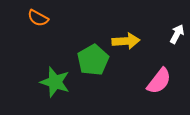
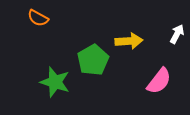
yellow arrow: moved 3 px right
